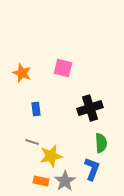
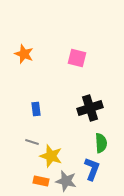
pink square: moved 14 px right, 10 px up
orange star: moved 2 px right, 19 px up
yellow star: rotated 30 degrees clockwise
gray star: moved 1 px right; rotated 25 degrees counterclockwise
